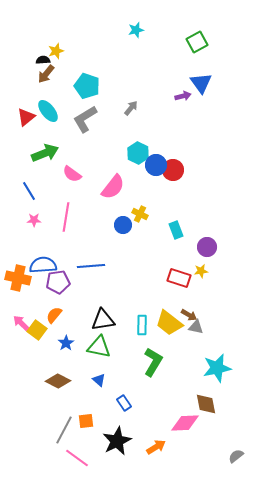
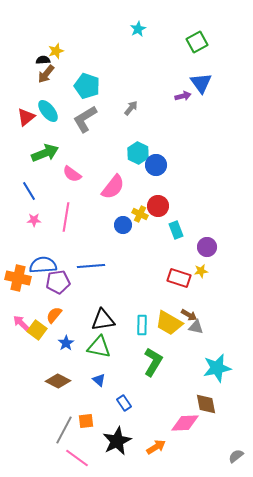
cyan star at (136, 30): moved 2 px right, 1 px up; rotated 14 degrees counterclockwise
red circle at (173, 170): moved 15 px left, 36 px down
yellow trapezoid at (169, 323): rotated 8 degrees counterclockwise
